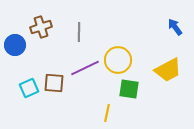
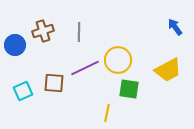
brown cross: moved 2 px right, 4 px down
cyan square: moved 6 px left, 3 px down
